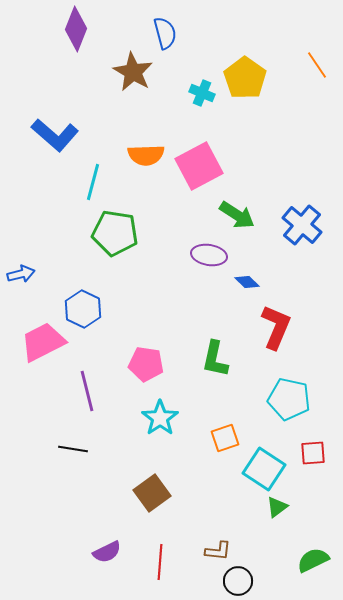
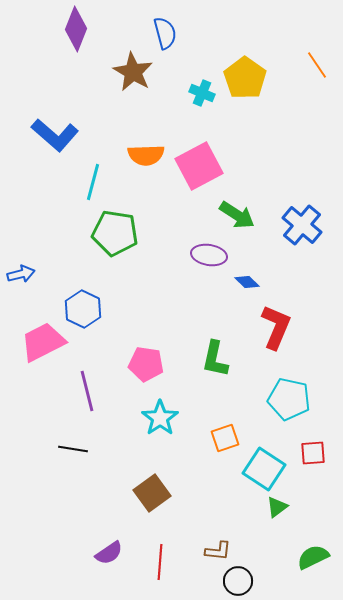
purple semicircle: moved 2 px right, 1 px down; rotated 8 degrees counterclockwise
green semicircle: moved 3 px up
